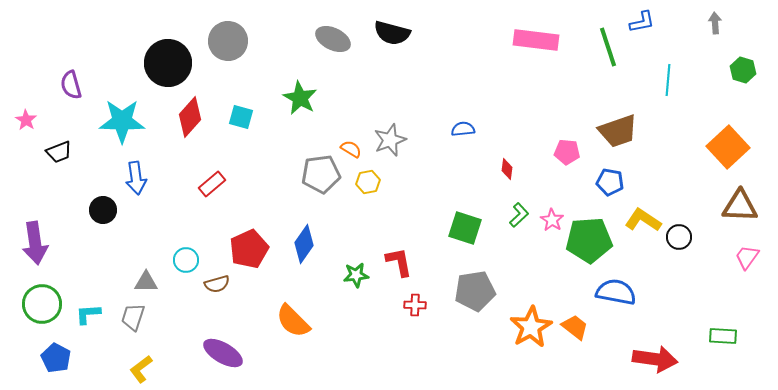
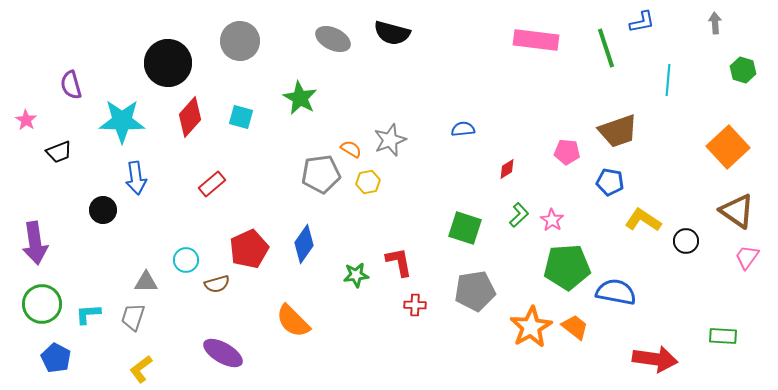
gray circle at (228, 41): moved 12 px right
green line at (608, 47): moved 2 px left, 1 px down
red diamond at (507, 169): rotated 50 degrees clockwise
brown triangle at (740, 206): moved 3 px left, 5 px down; rotated 33 degrees clockwise
black circle at (679, 237): moved 7 px right, 4 px down
green pentagon at (589, 240): moved 22 px left, 27 px down
